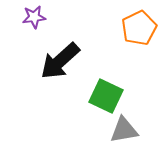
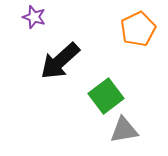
purple star: rotated 25 degrees clockwise
orange pentagon: moved 1 px left, 1 px down
green square: rotated 28 degrees clockwise
